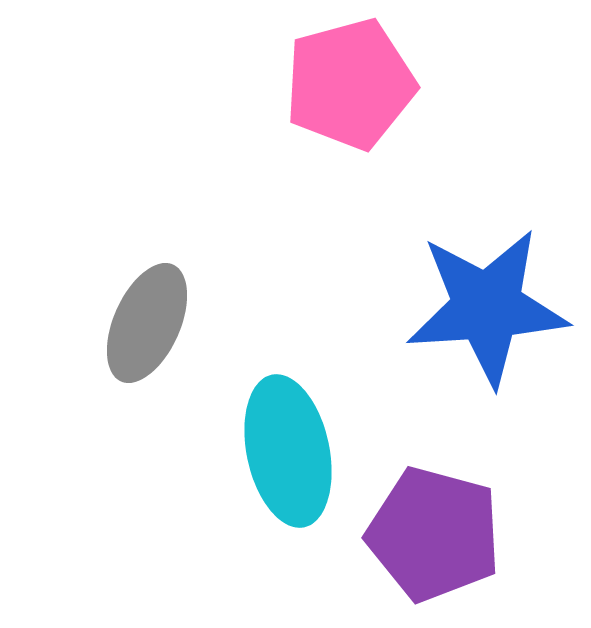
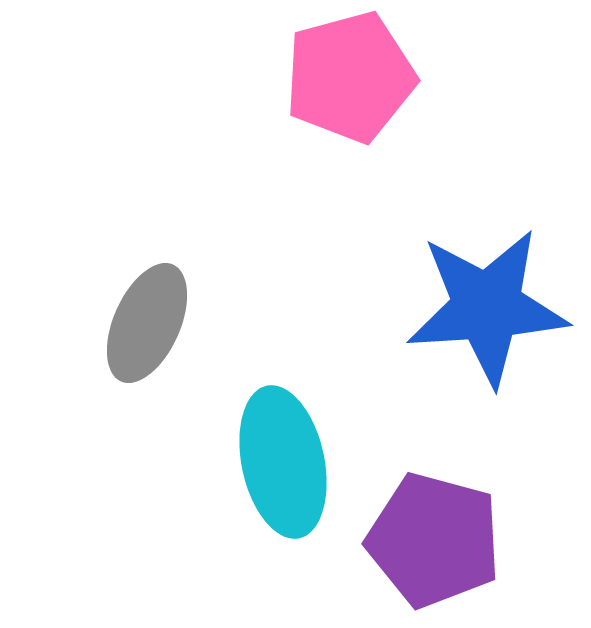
pink pentagon: moved 7 px up
cyan ellipse: moved 5 px left, 11 px down
purple pentagon: moved 6 px down
